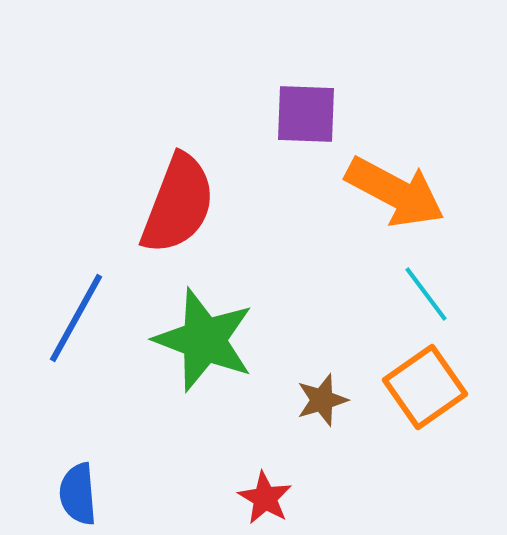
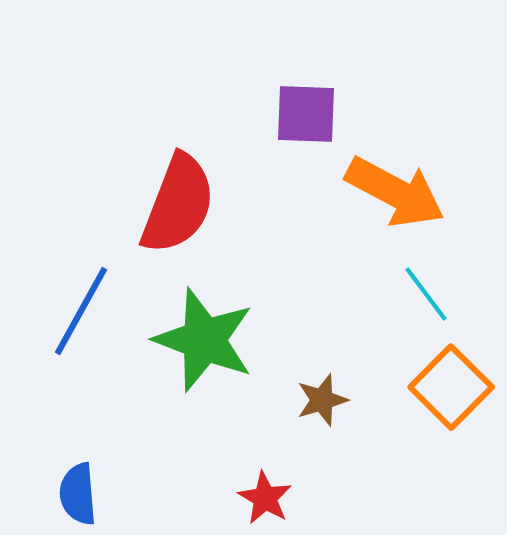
blue line: moved 5 px right, 7 px up
orange square: moved 26 px right; rotated 10 degrees counterclockwise
